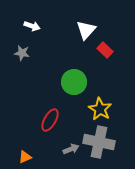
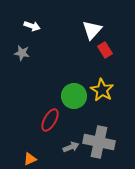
white triangle: moved 6 px right
red rectangle: rotated 14 degrees clockwise
green circle: moved 14 px down
yellow star: moved 2 px right, 19 px up
gray arrow: moved 2 px up
orange triangle: moved 5 px right, 2 px down
